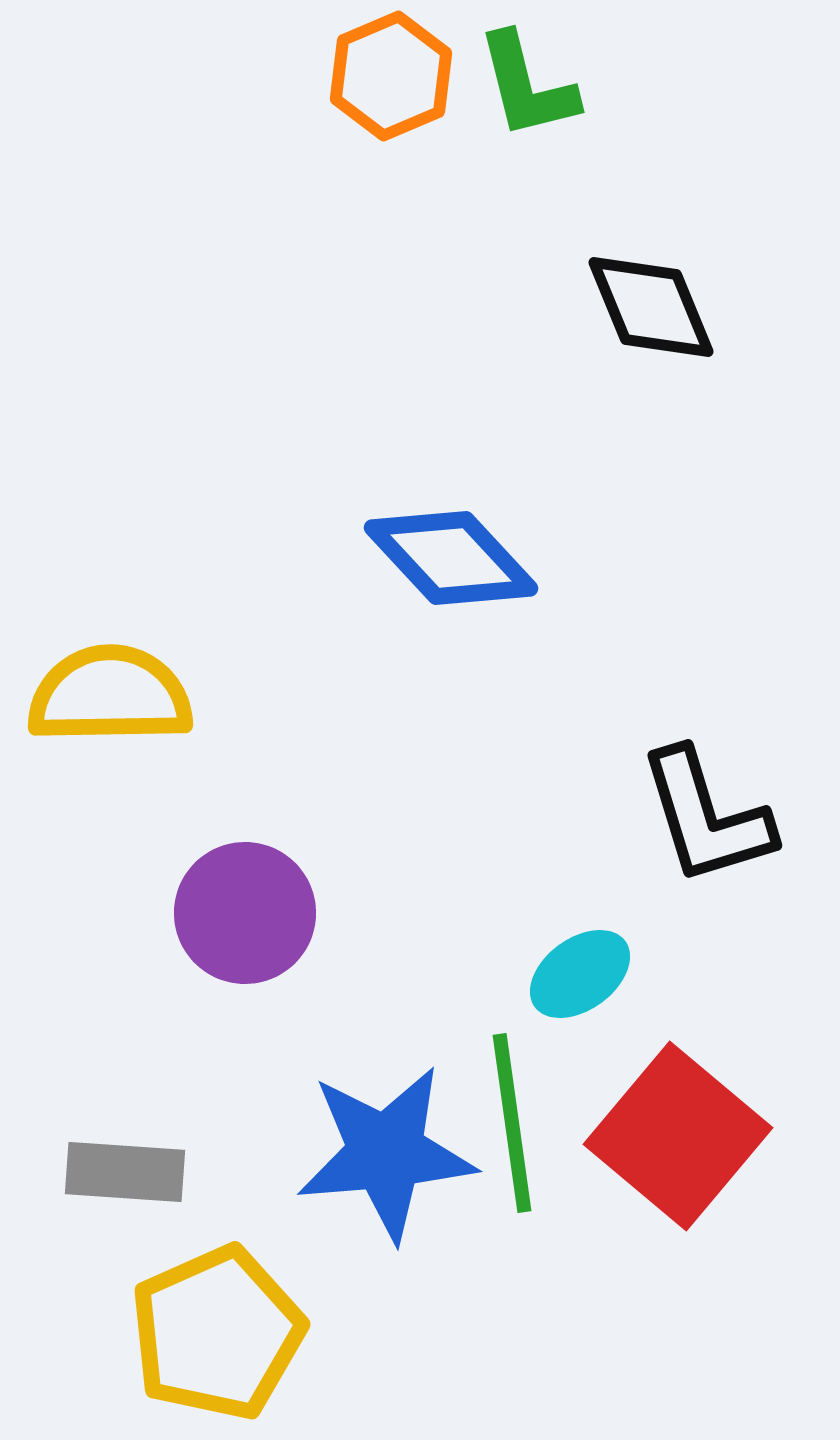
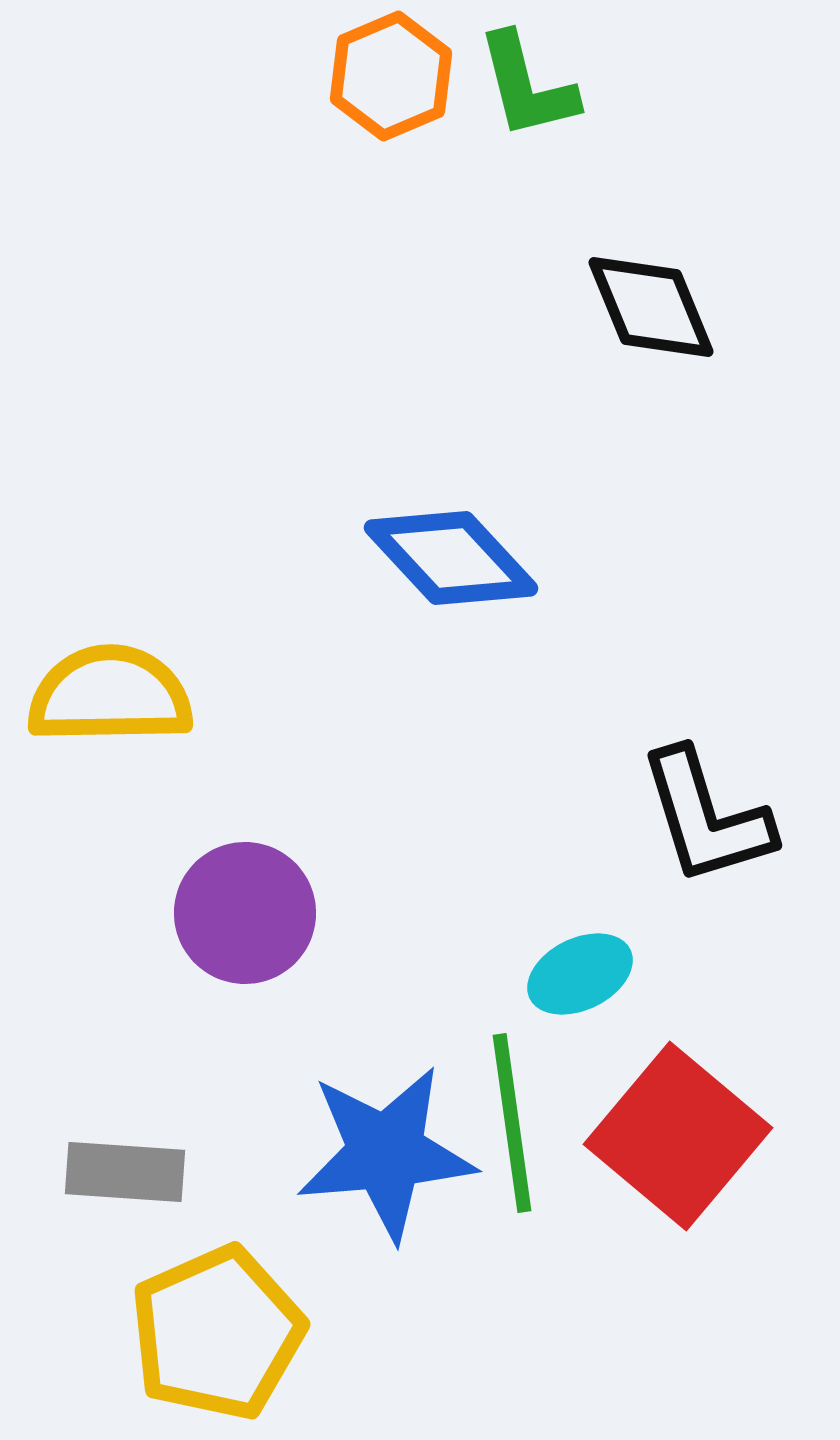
cyan ellipse: rotated 10 degrees clockwise
